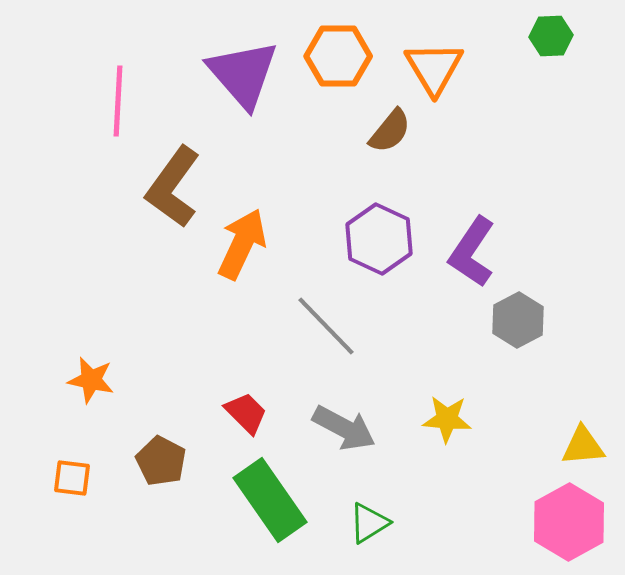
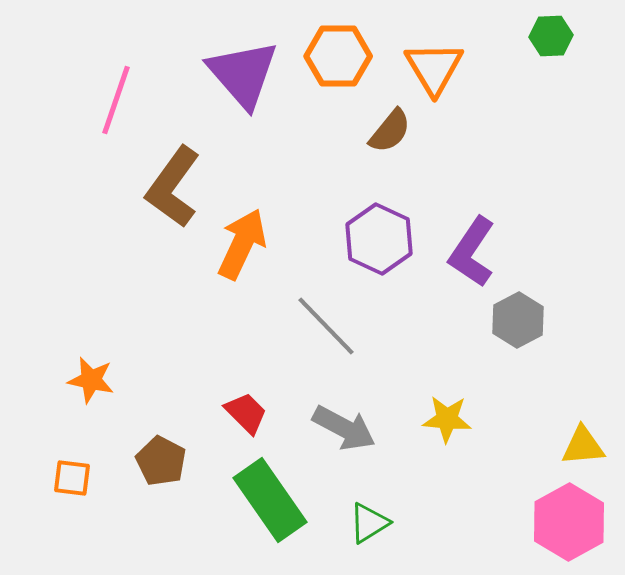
pink line: moved 2 px left, 1 px up; rotated 16 degrees clockwise
